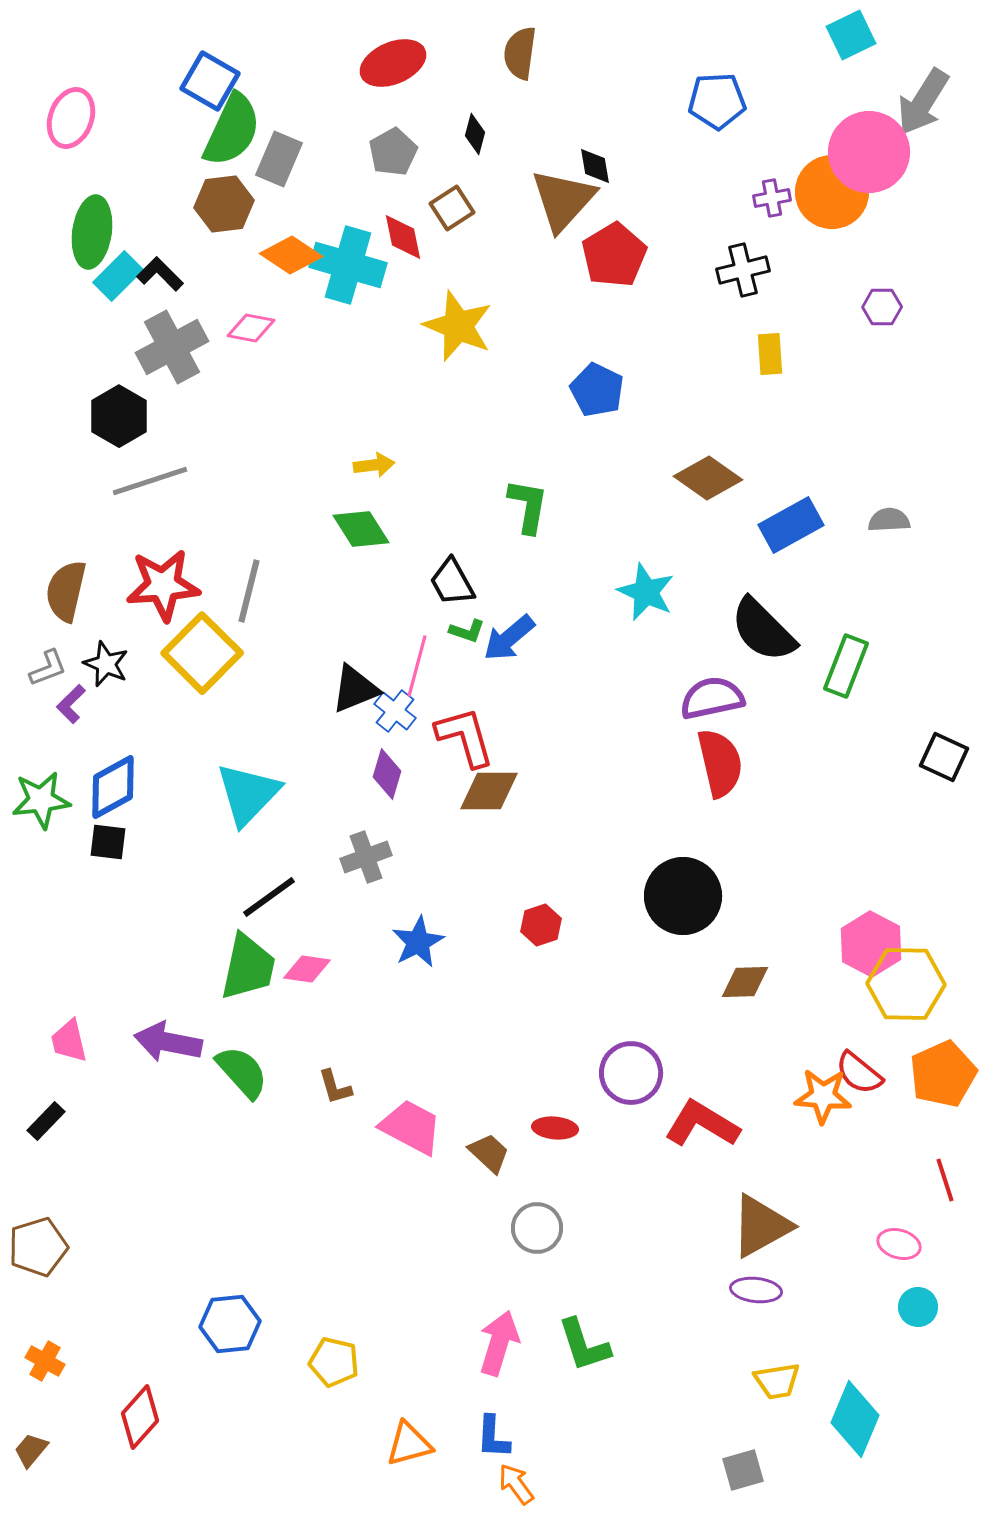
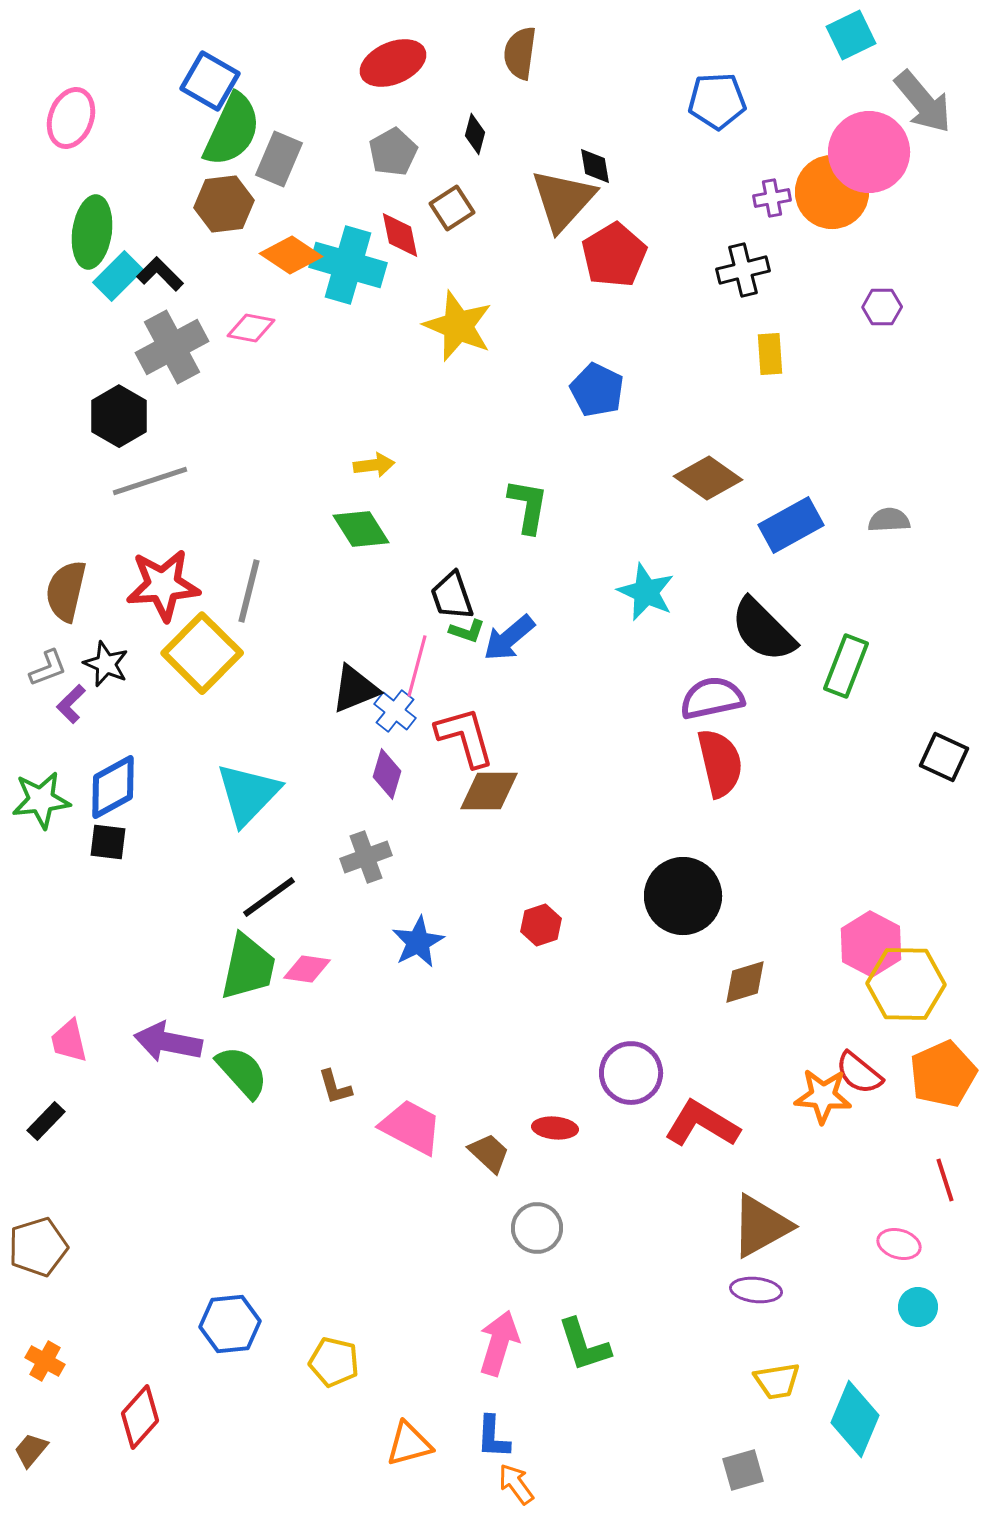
gray arrow at (923, 102): rotated 72 degrees counterclockwise
red diamond at (403, 237): moved 3 px left, 2 px up
black trapezoid at (452, 582): moved 14 px down; rotated 10 degrees clockwise
brown diamond at (745, 982): rotated 15 degrees counterclockwise
